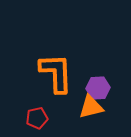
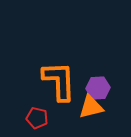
orange L-shape: moved 3 px right, 8 px down
red pentagon: rotated 25 degrees clockwise
